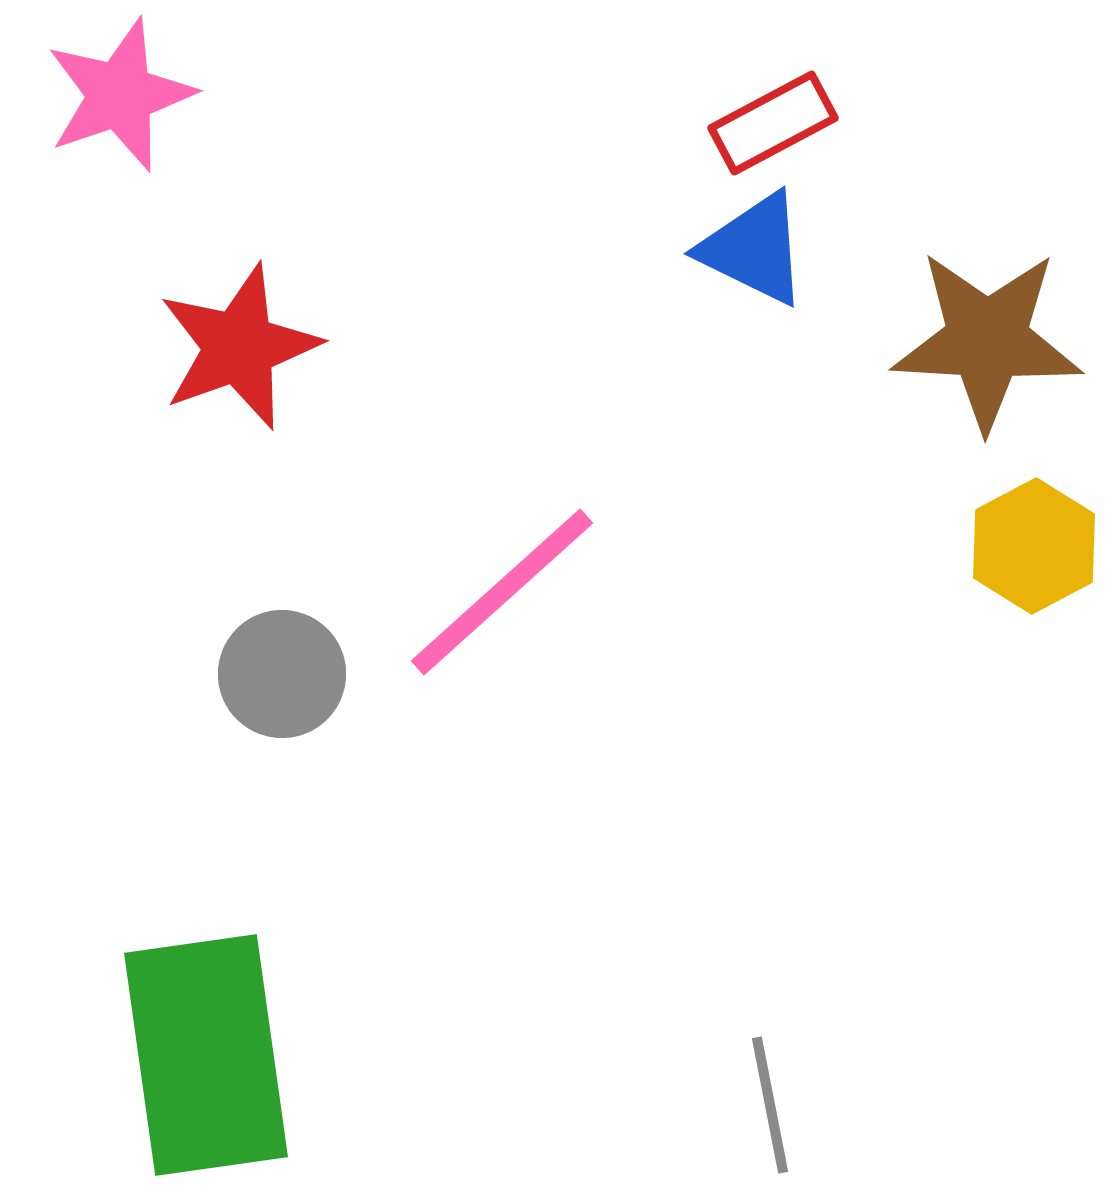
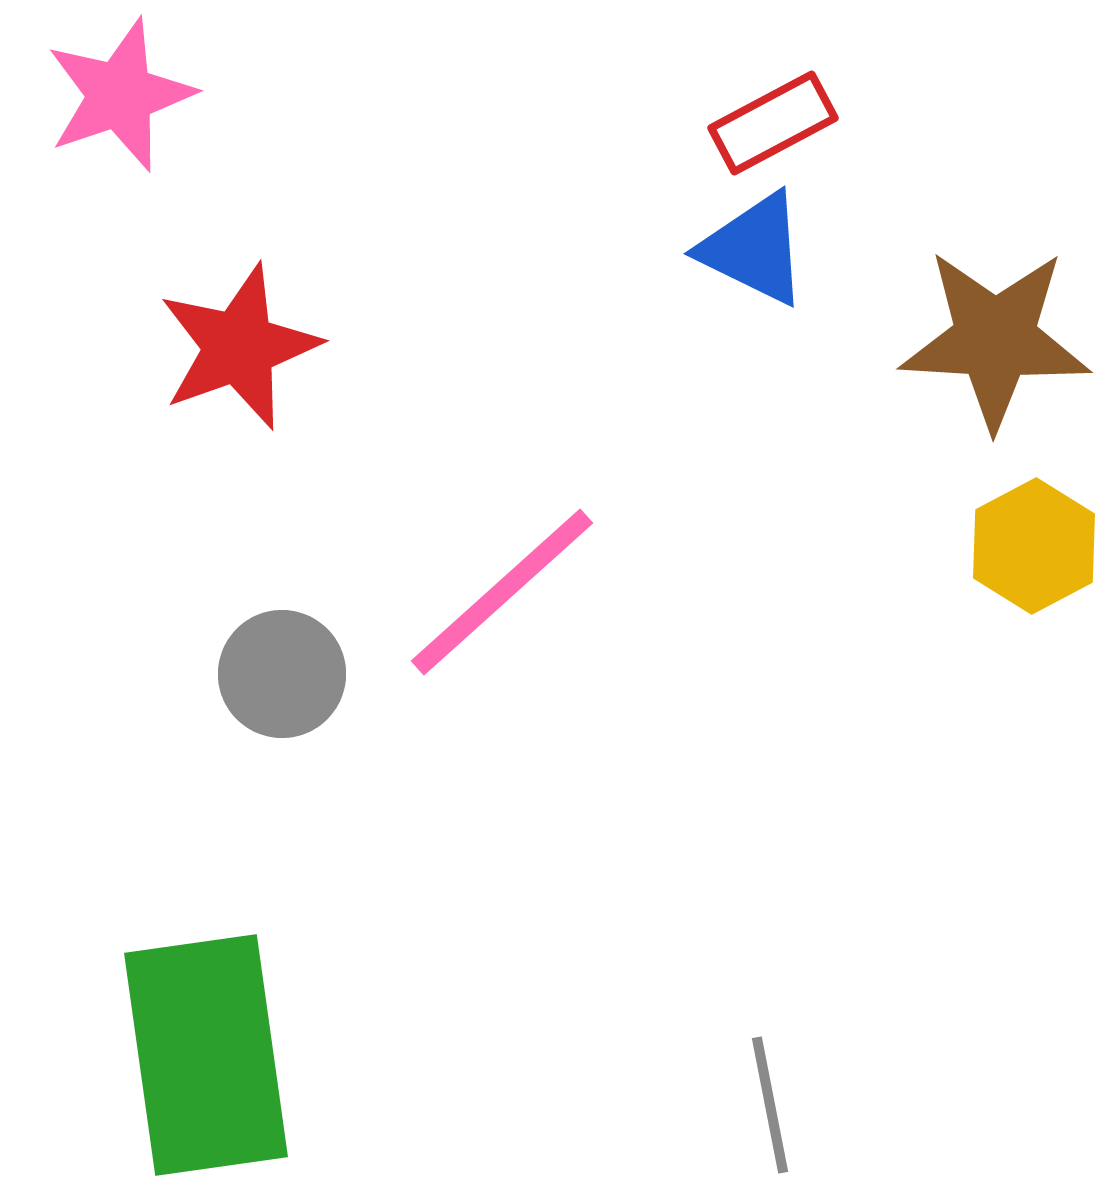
brown star: moved 8 px right, 1 px up
